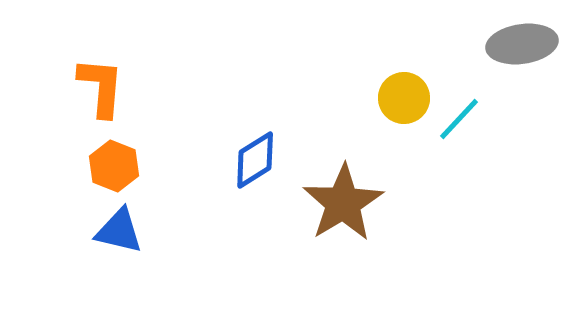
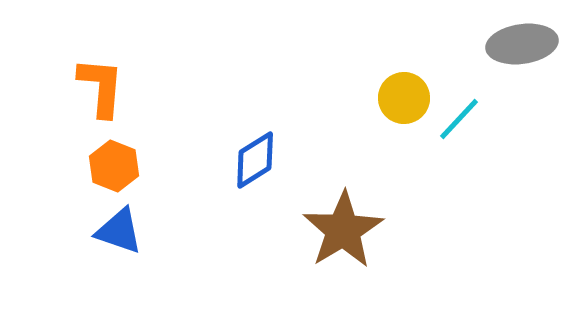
brown star: moved 27 px down
blue triangle: rotated 6 degrees clockwise
